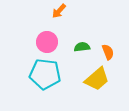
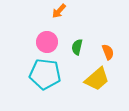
green semicircle: moved 5 px left; rotated 70 degrees counterclockwise
